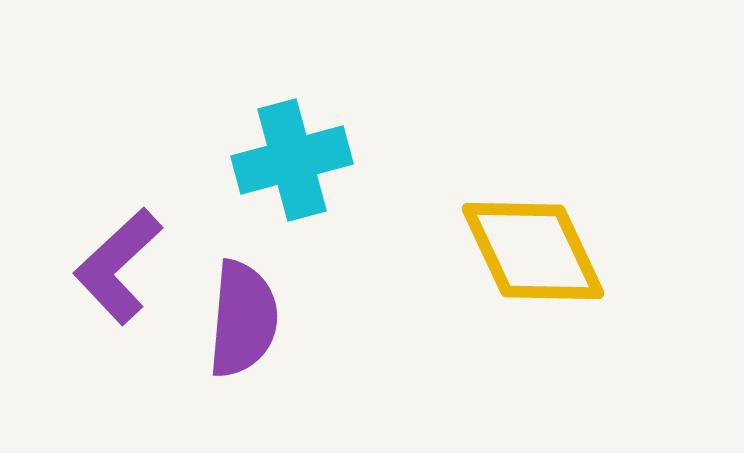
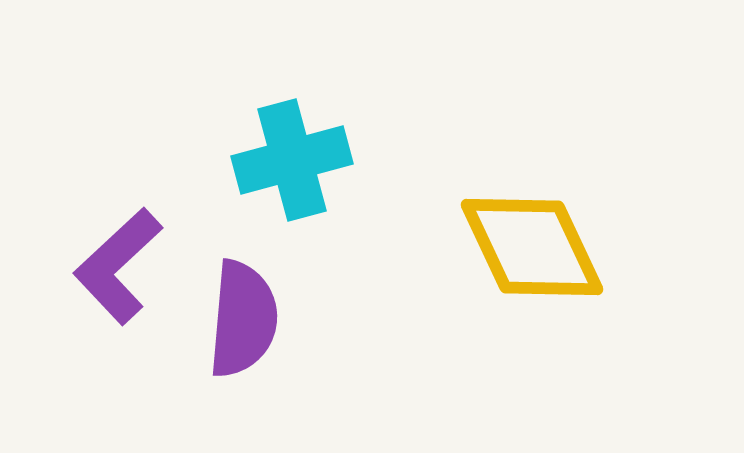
yellow diamond: moved 1 px left, 4 px up
